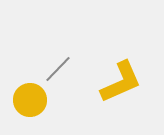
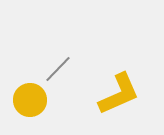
yellow L-shape: moved 2 px left, 12 px down
